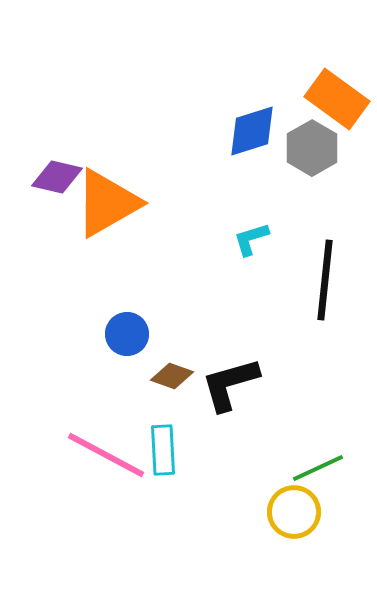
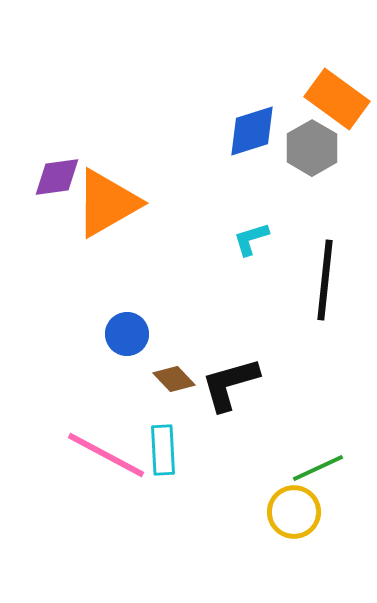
purple diamond: rotated 21 degrees counterclockwise
brown diamond: moved 2 px right, 3 px down; rotated 27 degrees clockwise
